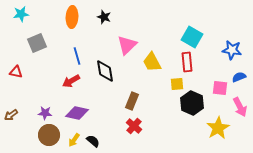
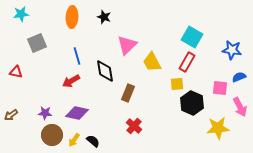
red rectangle: rotated 36 degrees clockwise
brown rectangle: moved 4 px left, 8 px up
yellow star: rotated 25 degrees clockwise
brown circle: moved 3 px right
